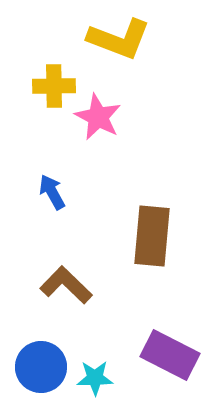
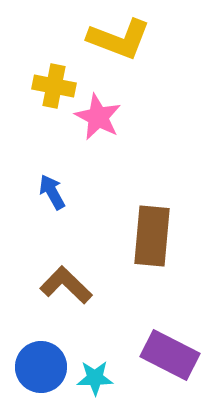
yellow cross: rotated 12 degrees clockwise
